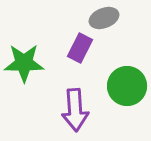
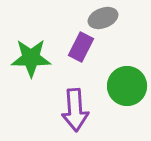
gray ellipse: moved 1 px left
purple rectangle: moved 1 px right, 1 px up
green star: moved 7 px right, 5 px up
